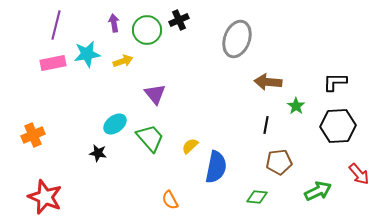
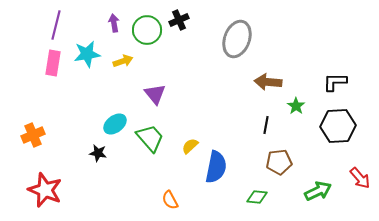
pink rectangle: rotated 70 degrees counterclockwise
red arrow: moved 1 px right, 4 px down
red star: moved 7 px up
